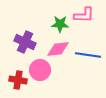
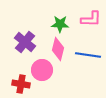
pink L-shape: moved 7 px right, 4 px down
purple cross: rotated 15 degrees clockwise
pink diamond: rotated 70 degrees counterclockwise
pink circle: moved 2 px right
red cross: moved 3 px right, 4 px down
